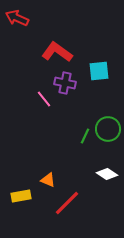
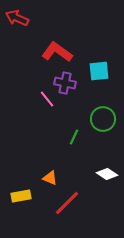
pink line: moved 3 px right
green circle: moved 5 px left, 10 px up
green line: moved 11 px left, 1 px down
orange triangle: moved 2 px right, 2 px up
